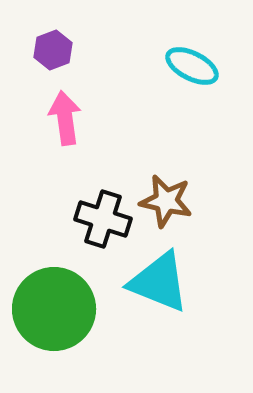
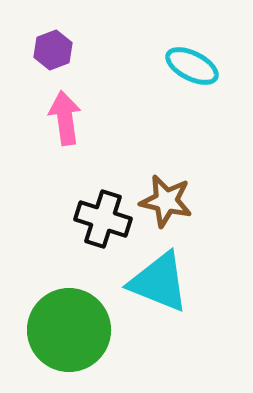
green circle: moved 15 px right, 21 px down
